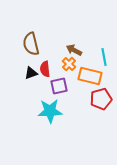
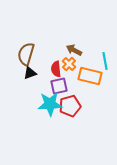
brown semicircle: moved 5 px left, 10 px down; rotated 30 degrees clockwise
cyan line: moved 1 px right, 4 px down
red semicircle: moved 11 px right
black triangle: moved 1 px left
red pentagon: moved 31 px left, 7 px down
cyan star: moved 7 px up
